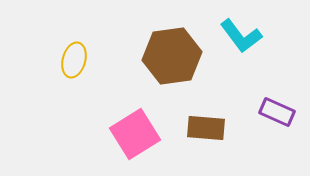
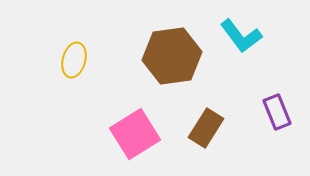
purple rectangle: rotated 44 degrees clockwise
brown rectangle: rotated 63 degrees counterclockwise
